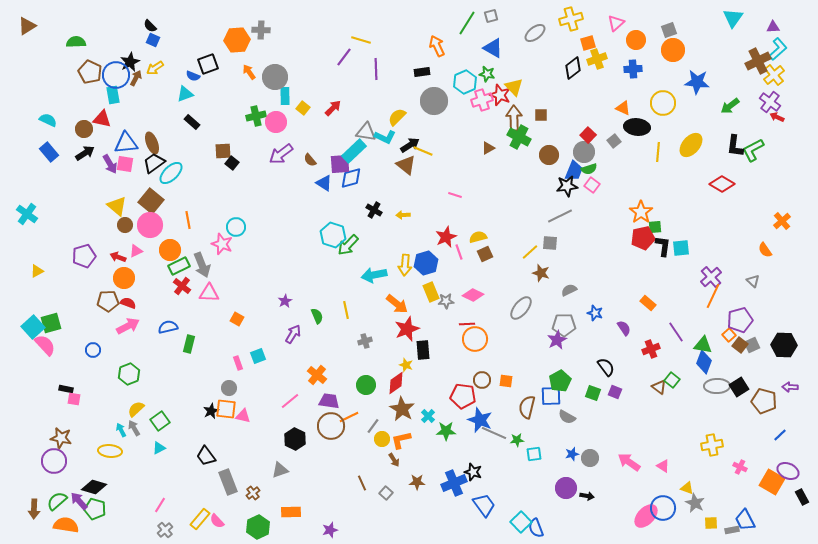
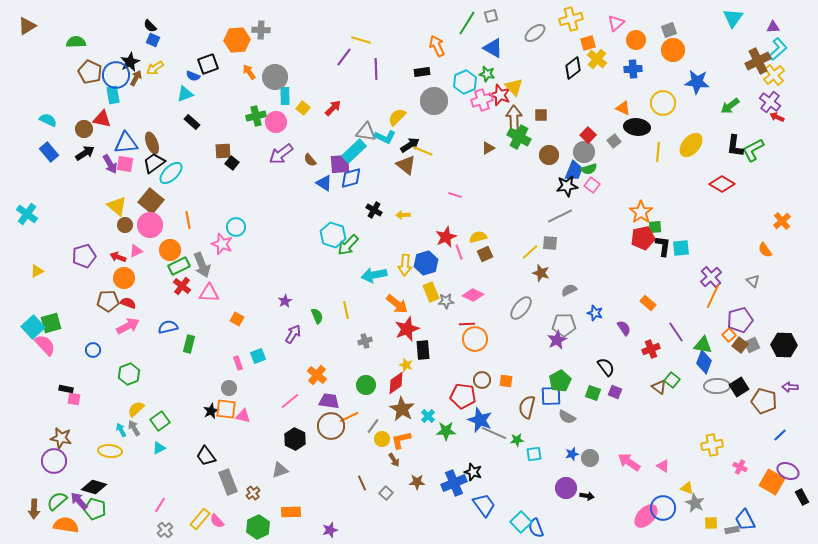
yellow cross at (597, 59): rotated 30 degrees counterclockwise
